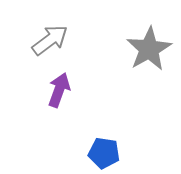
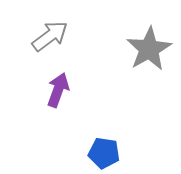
gray arrow: moved 4 px up
purple arrow: moved 1 px left
